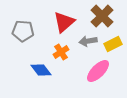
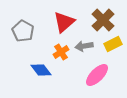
brown cross: moved 1 px right, 4 px down
gray pentagon: rotated 25 degrees clockwise
gray arrow: moved 4 px left, 5 px down
pink ellipse: moved 1 px left, 4 px down
